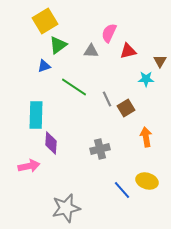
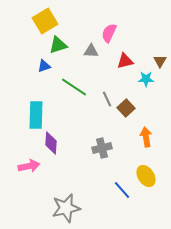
green triangle: rotated 18 degrees clockwise
red triangle: moved 3 px left, 10 px down
brown square: rotated 12 degrees counterclockwise
gray cross: moved 2 px right, 1 px up
yellow ellipse: moved 1 px left, 5 px up; rotated 40 degrees clockwise
